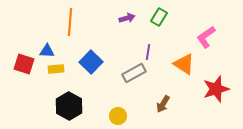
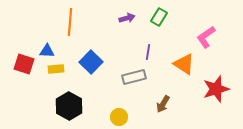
gray rectangle: moved 4 px down; rotated 15 degrees clockwise
yellow circle: moved 1 px right, 1 px down
